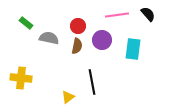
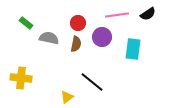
black semicircle: rotated 98 degrees clockwise
red circle: moved 3 px up
purple circle: moved 3 px up
brown semicircle: moved 1 px left, 2 px up
black line: rotated 40 degrees counterclockwise
yellow triangle: moved 1 px left
